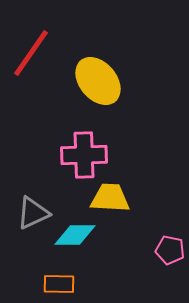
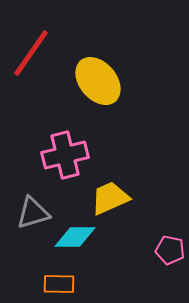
pink cross: moved 19 px left; rotated 12 degrees counterclockwise
yellow trapezoid: rotated 27 degrees counterclockwise
gray triangle: rotated 9 degrees clockwise
cyan diamond: moved 2 px down
